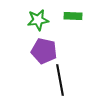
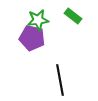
green rectangle: rotated 36 degrees clockwise
purple pentagon: moved 12 px left, 13 px up
